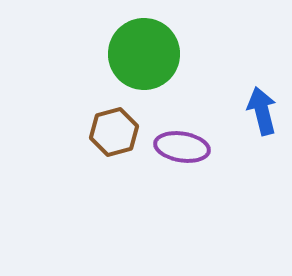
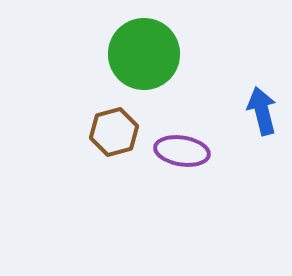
purple ellipse: moved 4 px down
